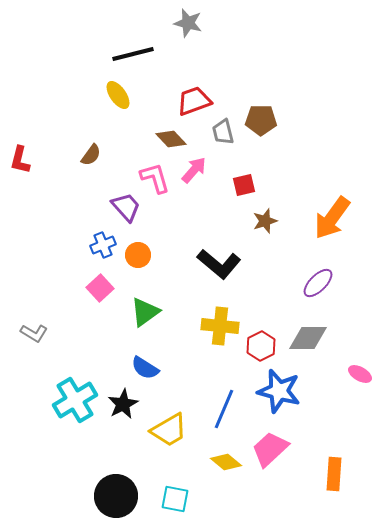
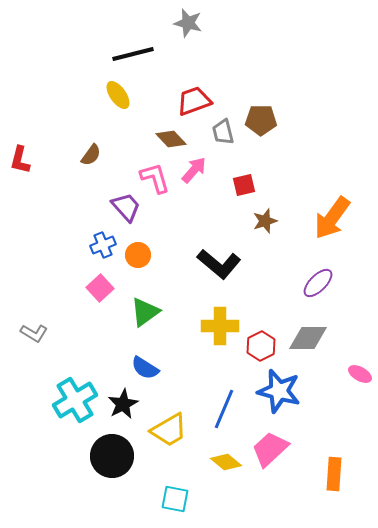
yellow cross: rotated 6 degrees counterclockwise
black circle: moved 4 px left, 40 px up
